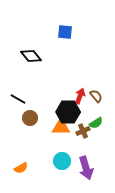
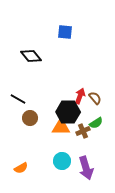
brown semicircle: moved 1 px left, 2 px down
